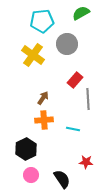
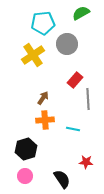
cyan pentagon: moved 1 px right, 2 px down
yellow cross: rotated 20 degrees clockwise
orange cross: moved 1 px right
black hexagon: rotated 10 degrees clockwise
pink circle: moved 6 px left, 1 px down
